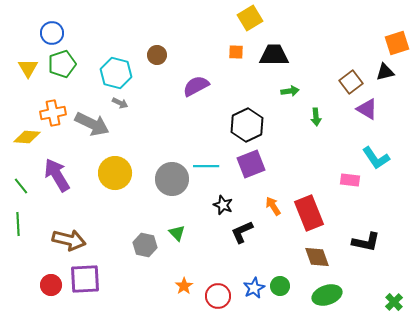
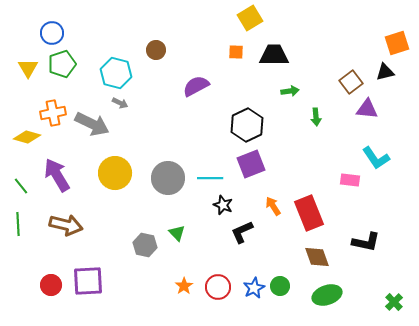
brown circle at (157, 55): moved 1 px left, 5 px up
purple triangle at (367, 109): rotated 25 degrees counterclockwise
yellow diamond at (27, 137): rotated 12 degrees clockwise
cyan line at (206, 166): moved 4 px right, 12 px down
gray circle at (172, 179): moved 4 px left, 1 px up
brown arrow at (69, 240): moved 3 px left, 15 px up
purple square at (85, 279): moved 3 px right, 2 px down
red circle at (218, 296): moved 9 px up
